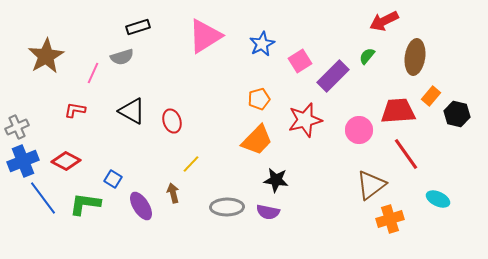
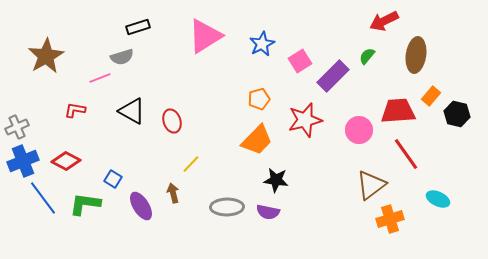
brown ellipse: moved 1 px right, 2 px up
pink line: moved 7 px right, 5 px down; rotated 45 degrees clockwise
